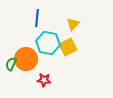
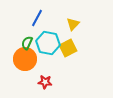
blue line: rotated 24 degrees clockwise
yellow square: moved 1 px down
orange circle: moved 1 px left
green semicircle: moved 16 px right, 21 px up
red star: moved 1 px right, 2 px down
